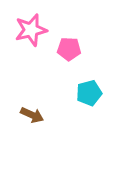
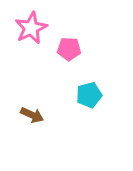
pink star: moved 2 px up; rotated 12 degrees counterclockwise
cyan pentagon: moved 2 px down
